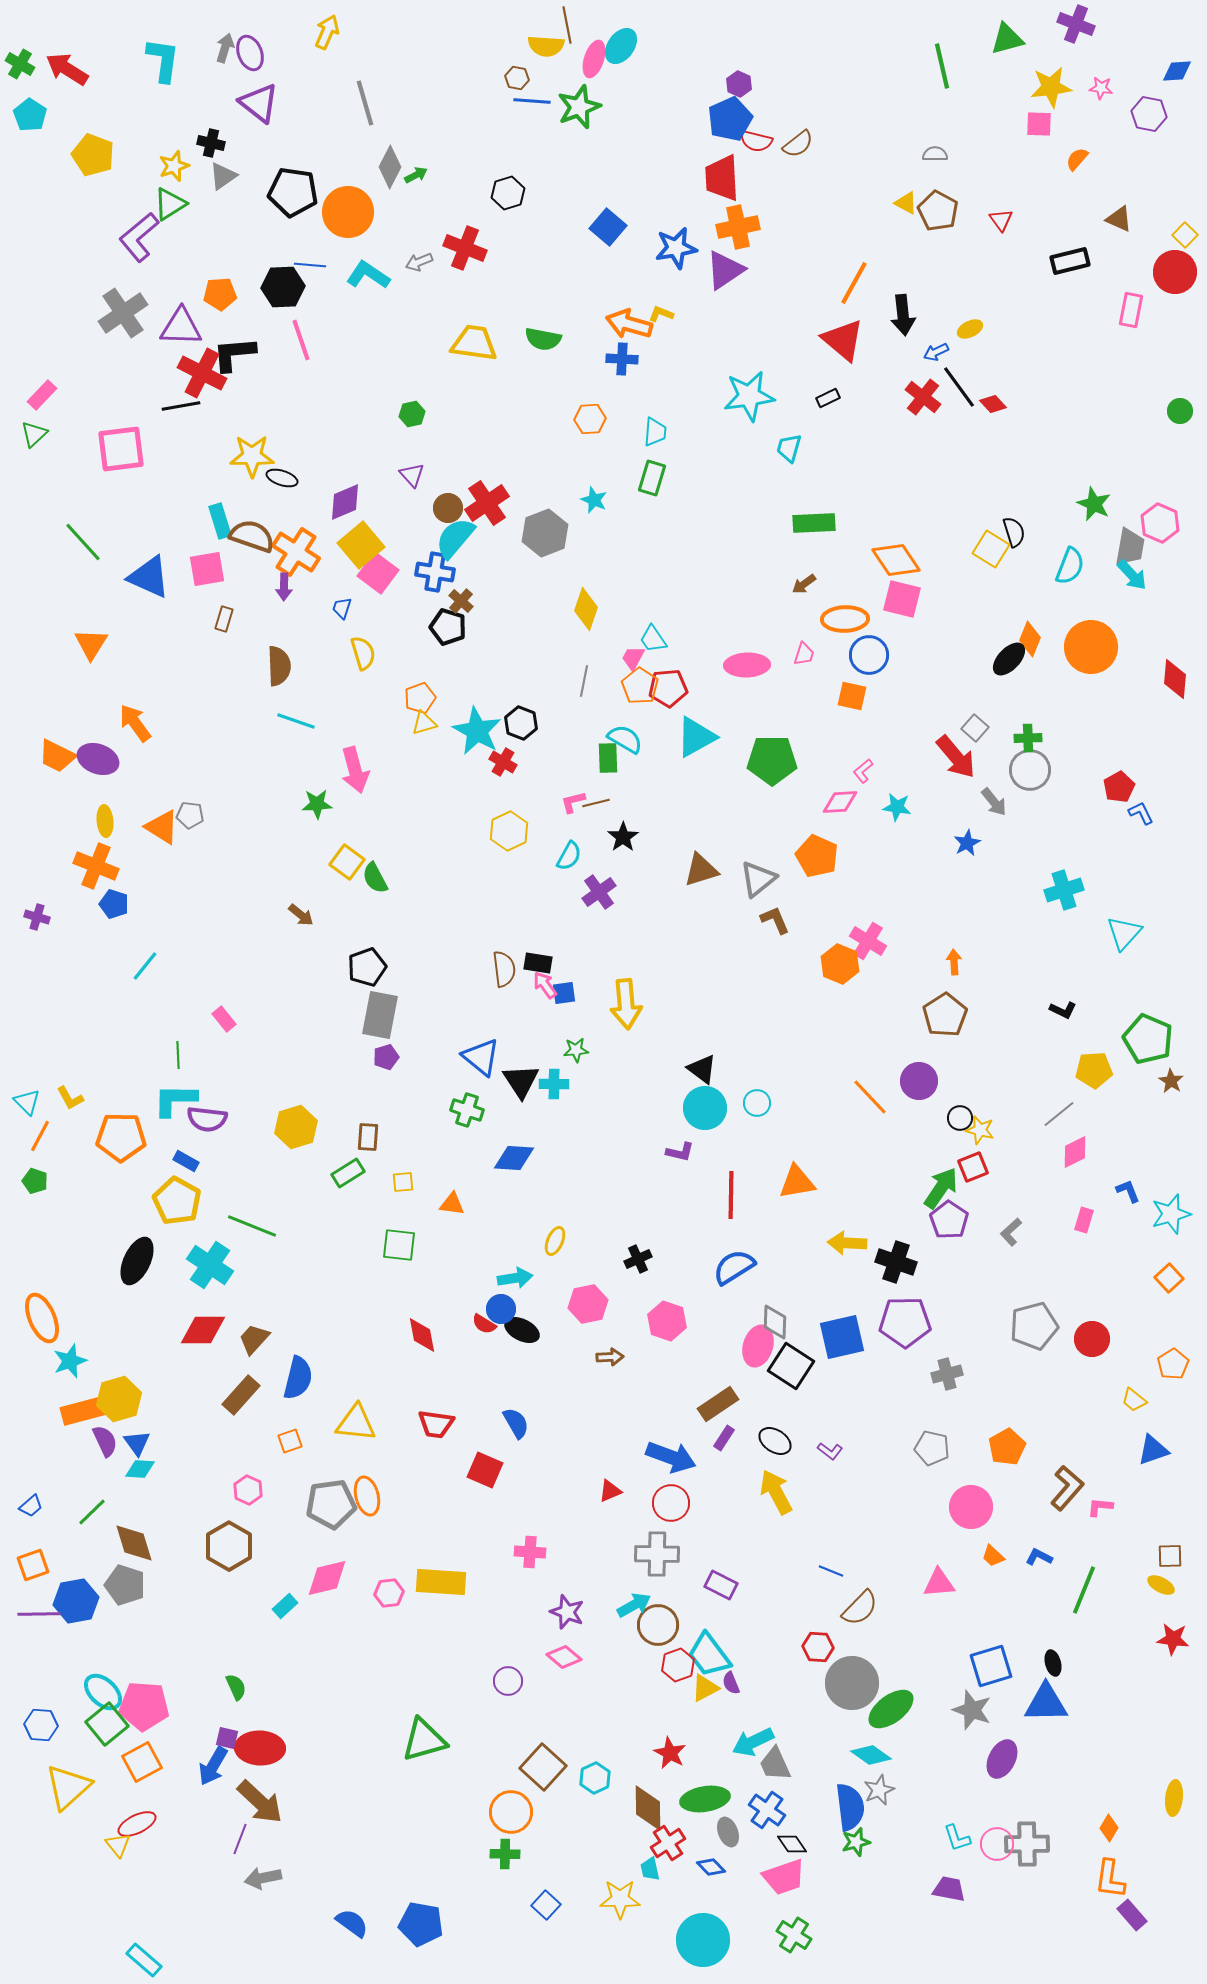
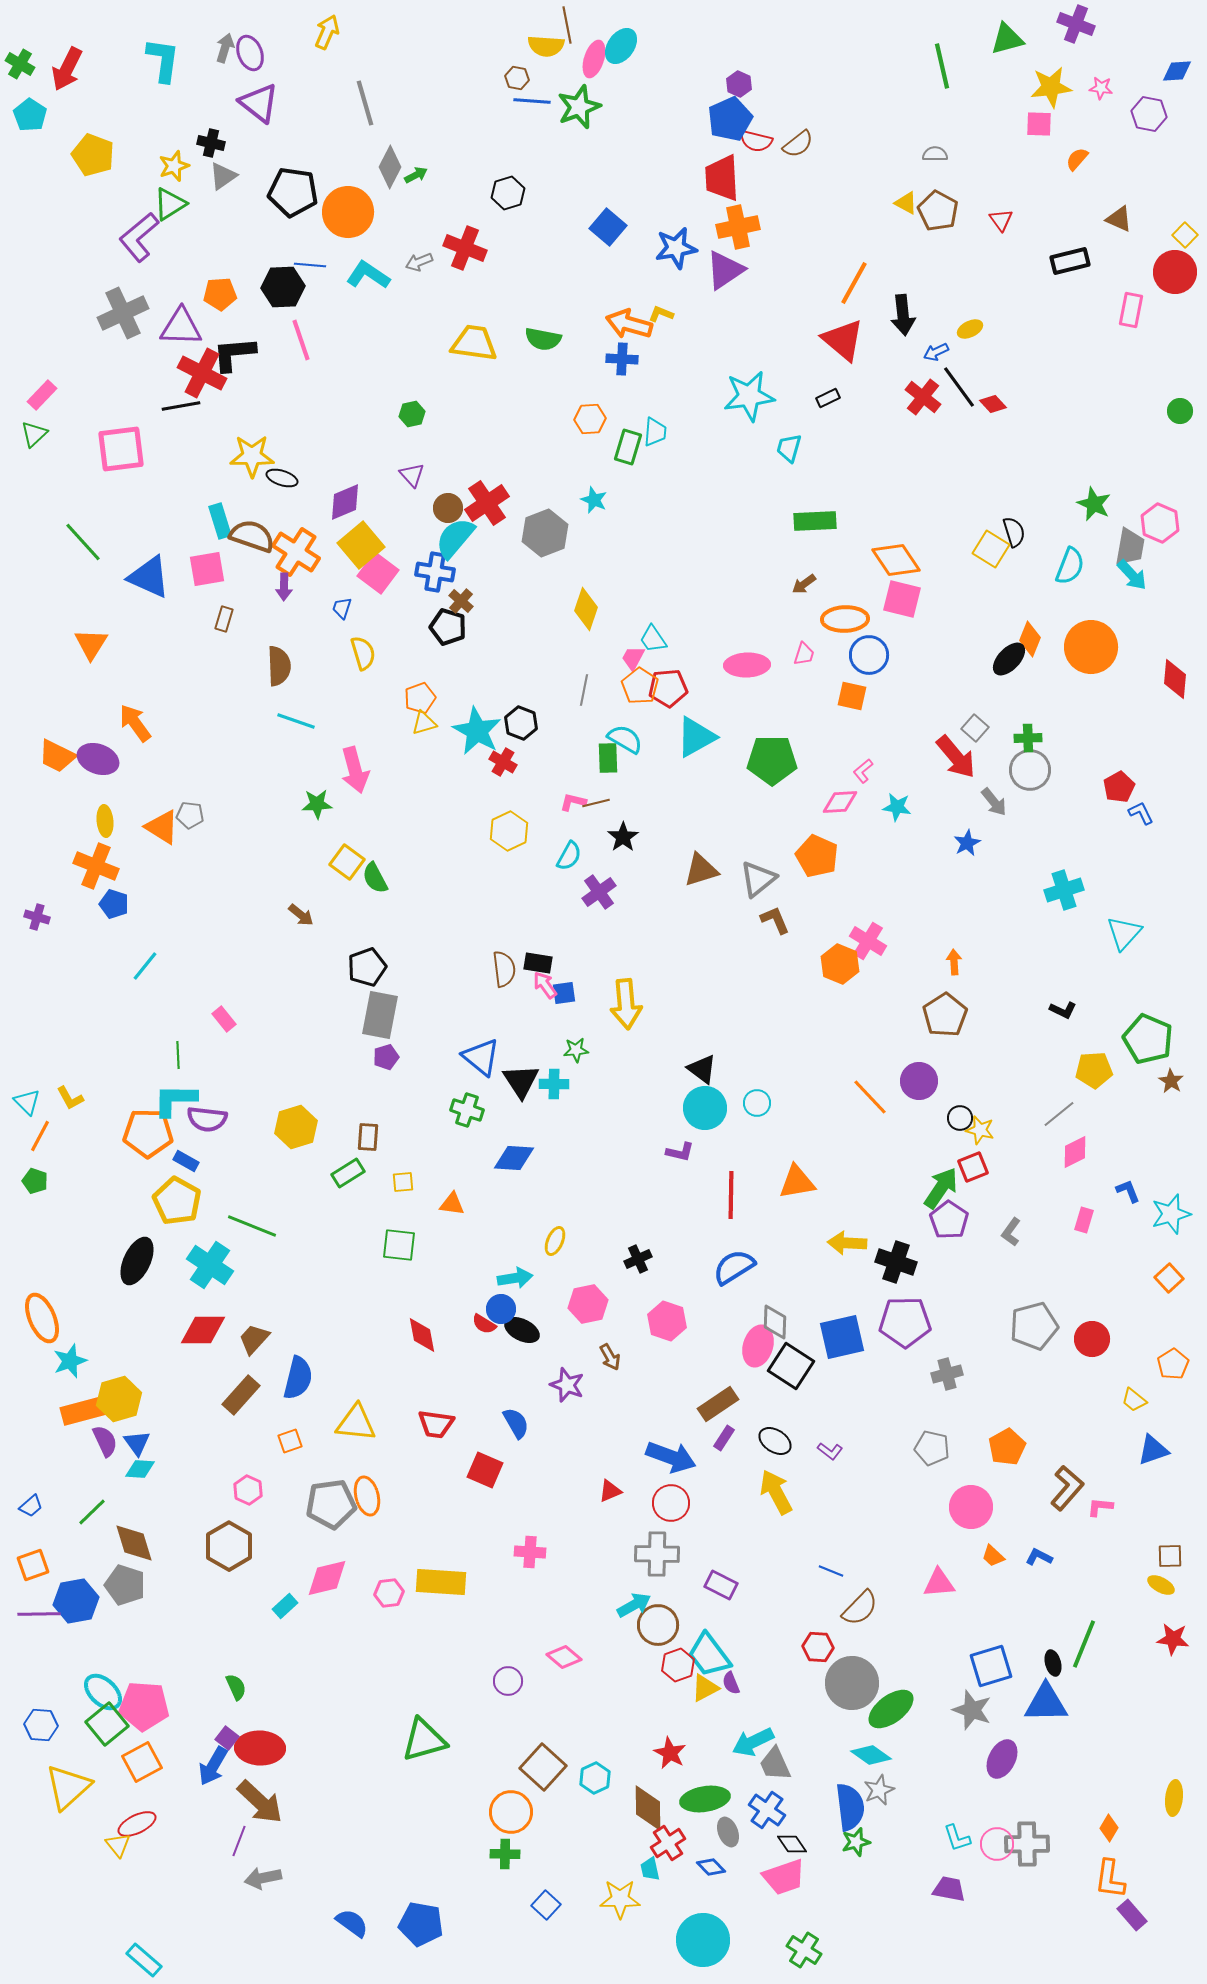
red arrow at (67, 69): rotated 96 degrees counterclockwise
gray cross at (123, 313): rotated 9 degrees clockwise
green rectangle at (652, 478): moved 24 px left, 31 px up
green rectangle at (814, 523): moved 1 px right, 2 px up
gray line at (584, 681): moved 9 px down
pink L-shape at (573, 802): rotated 28 degrees clockwise
orange pentagon at (121, 1137): moved 27 px right, 4 px up
gray L-shape at (1011, 1232): rotated 12 degrees counterclockwise
brown arrow at (610, 1357): rotated 64 degrees clockwise
green line at (1084, 1590): moved 54 px down
purple star at (567, 1612): moved 227 px up
purple square at (227, 1738): rotated 25 degrees clockwise
purple line at (240, 1839): moved 1 px left, 2 px down
green cross at (794, 1935): moved 10 px right, 15 px down
